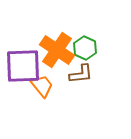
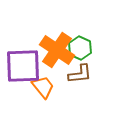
green hexagon: moved 5 px left
brown L-shape: moved 1 px left
orange trapezoid: moved 1 px right, 1 px down
